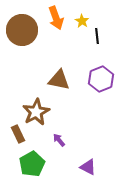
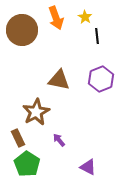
yellow star: moved 3 px right, 4 px up
brown rectangle: moved 4 px down
green pentagon: moved 5 px left; rotated 10 degrees counterclockwise
